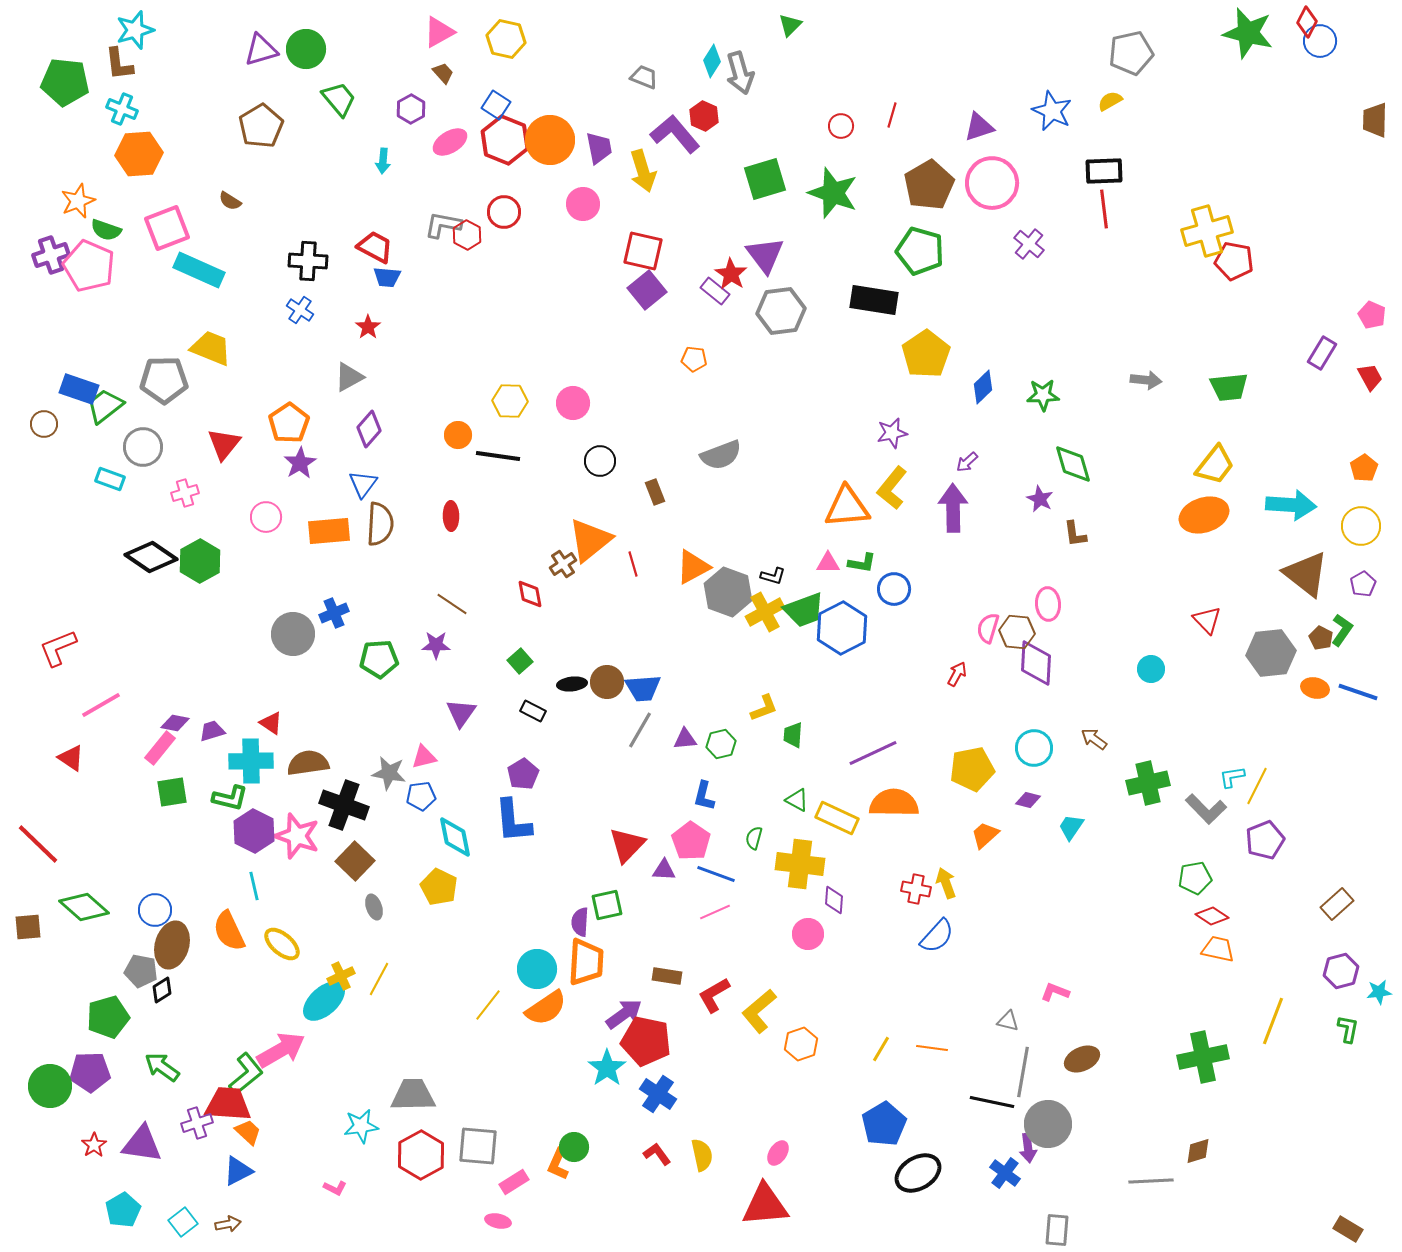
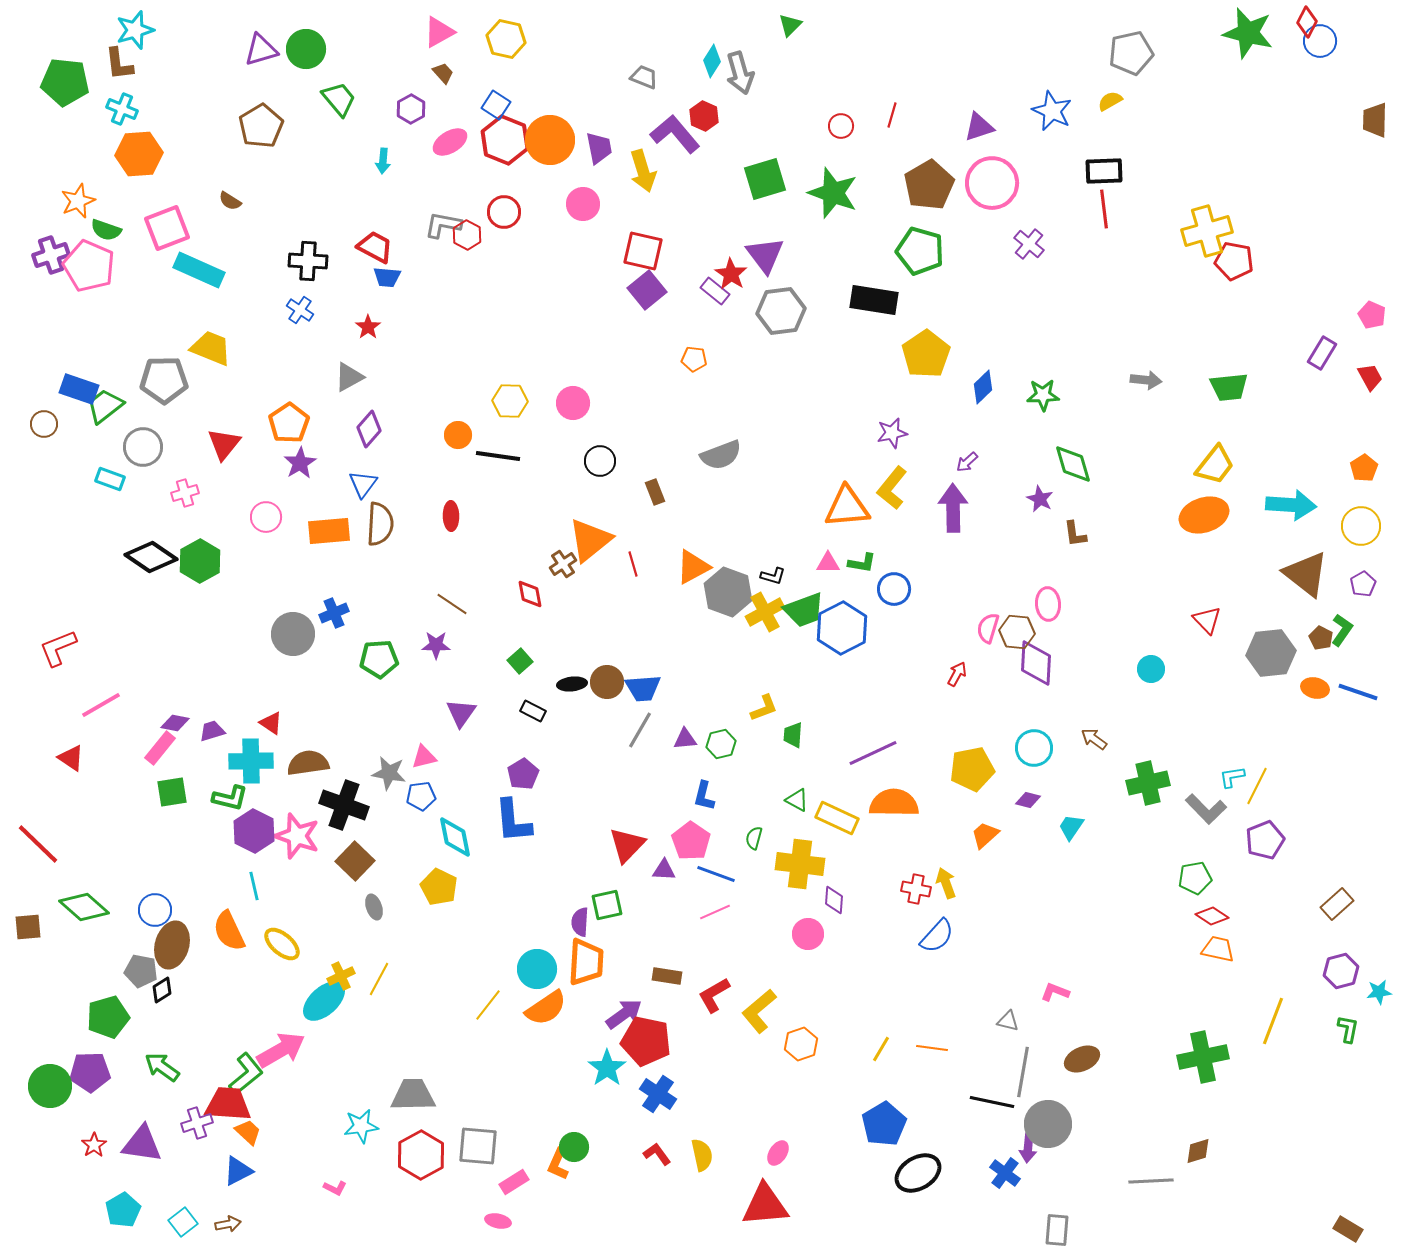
purple arrow at (1028, 1148): rotated 12 degrees clockwise
